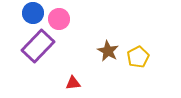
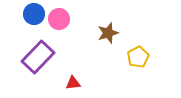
blue circle: moved 1 px right, 1 px down
purple rectangle: moved 11 px down
brown star: moved 18 px up; rotated 25 degrees clockwise
